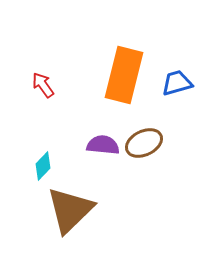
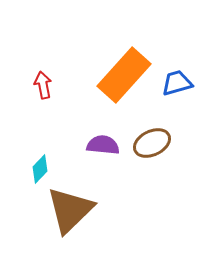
orange rectangle: rotated 28 degrees clockwise
red arrow: rotated 24 degrees clockwise
brown ellipse: moved 8 px right
cyan diamond: moved 3 px left, 3 px down
